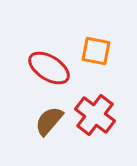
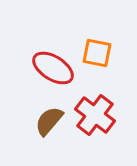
orange square: moved 1 px right, 2 px down
red ellipse: moved 4 px right
